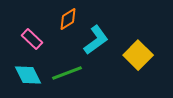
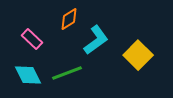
orange diamond: moved 1 px right
